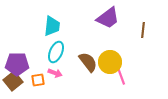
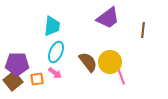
pink arrow: rotated 16 degrees clockwise
orange square: moved 1 px left, 1 px up
